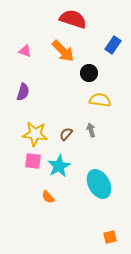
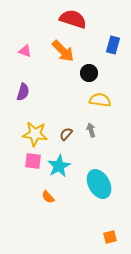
blue rectangle: rotated 18 degrees counterclockwise
